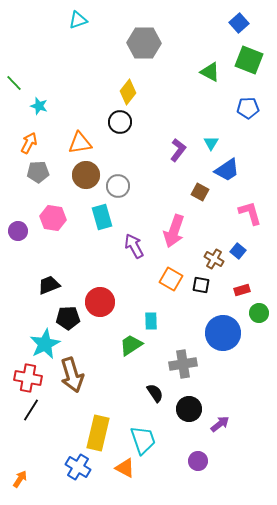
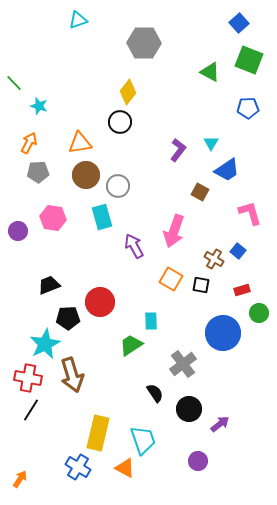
gray cross at (183, 364): rotated 28 degrees counterclockwise
